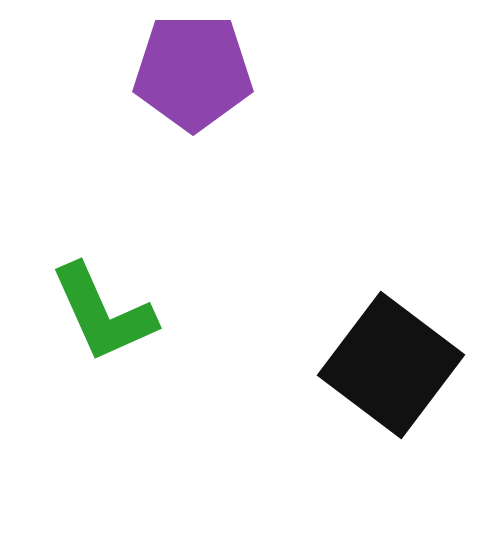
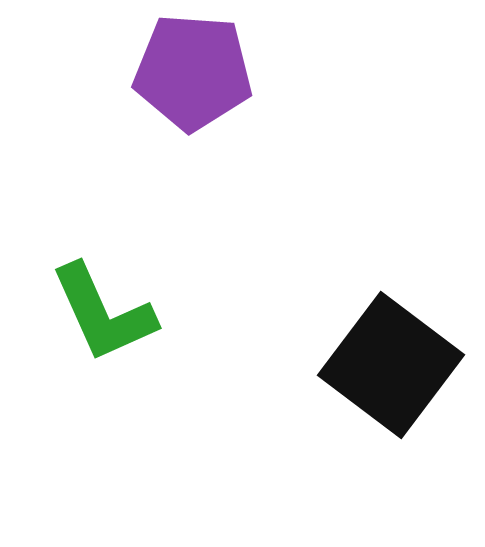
purple pentagon: rotated 4 degrees clockwise
